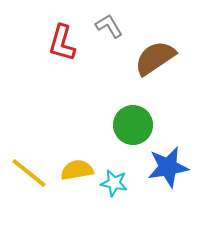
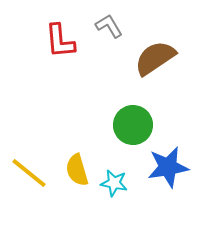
red L-shape: moved 2 px left, 2 px up; rotated 21 degrees counterclockwise
yellow semicircle: rotated 96 degrees counterclockwise
